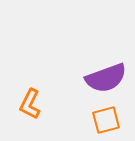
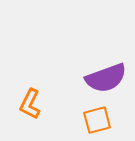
orange square: moved 9 px left
